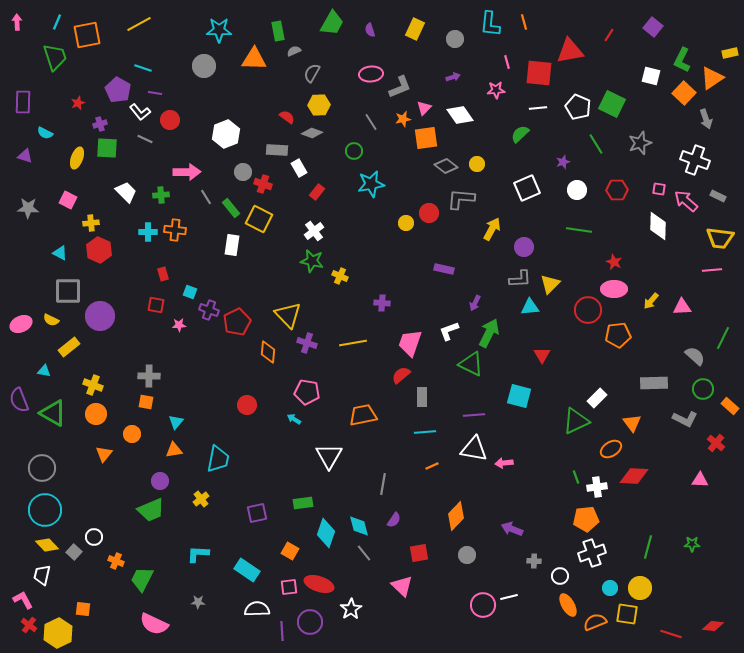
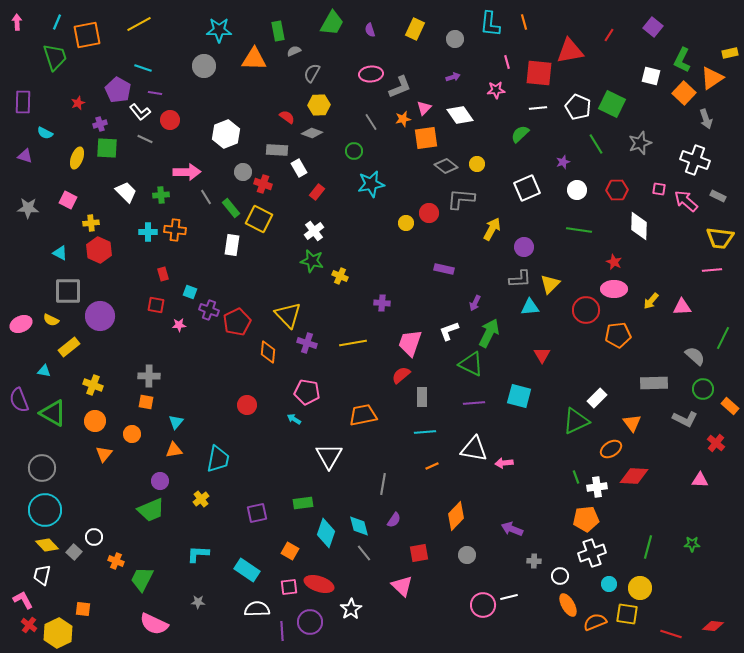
white diamond at (658, 226): moved 19 px left
red circle at (588, 310): moved 2 px left
orange circle at (96, 414): moved 1 px left, 7 px down
purple line at (474, 415): moved 12 px up
cyan circle at (610, 588): moved 1 px left, 4 px up
